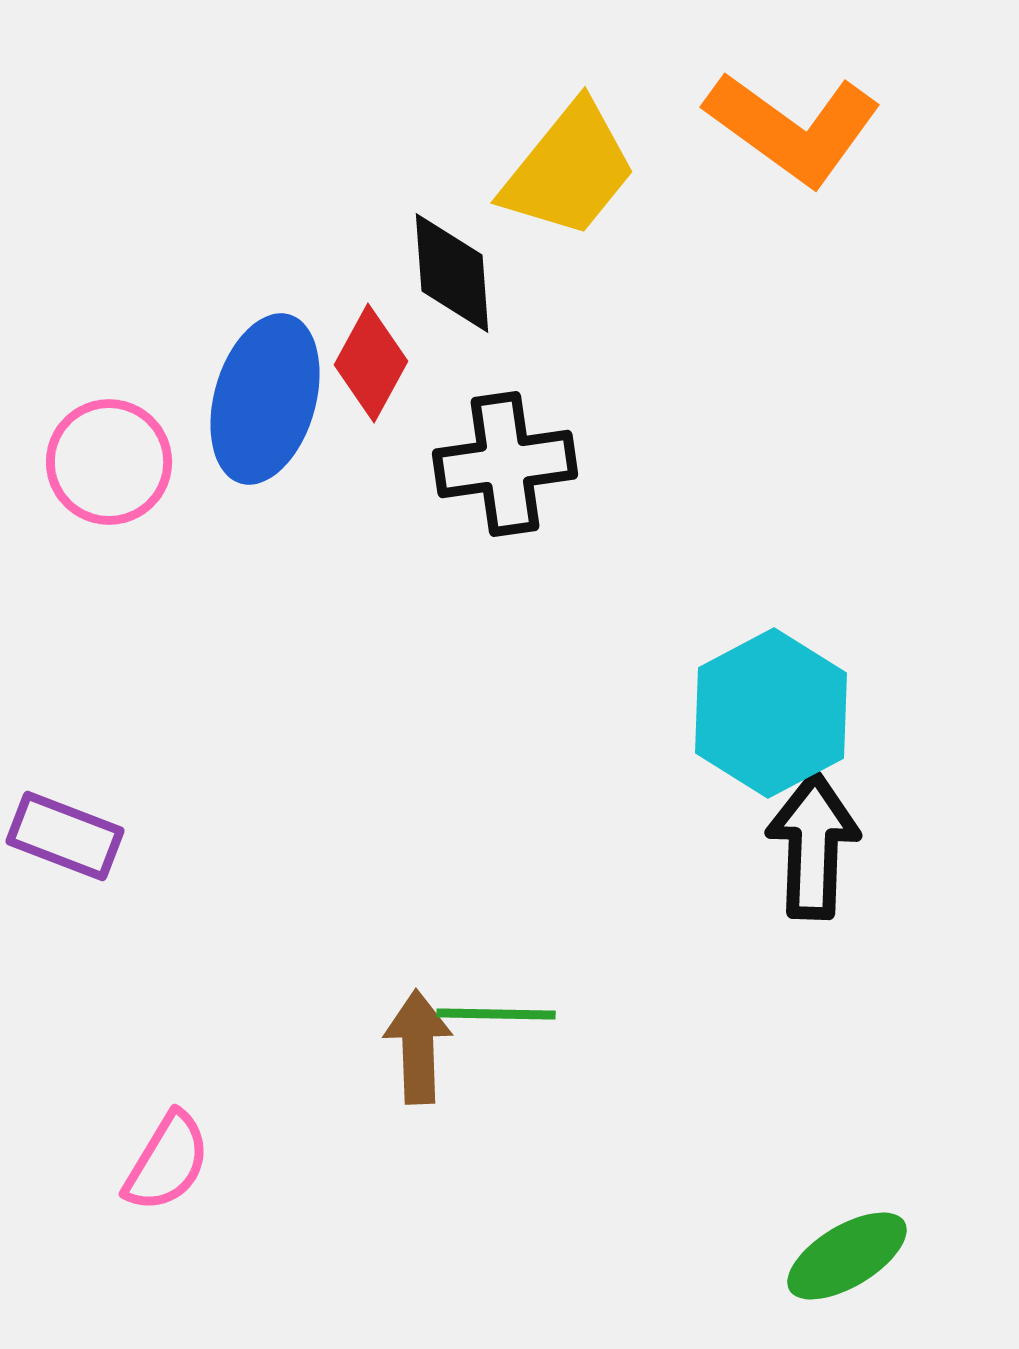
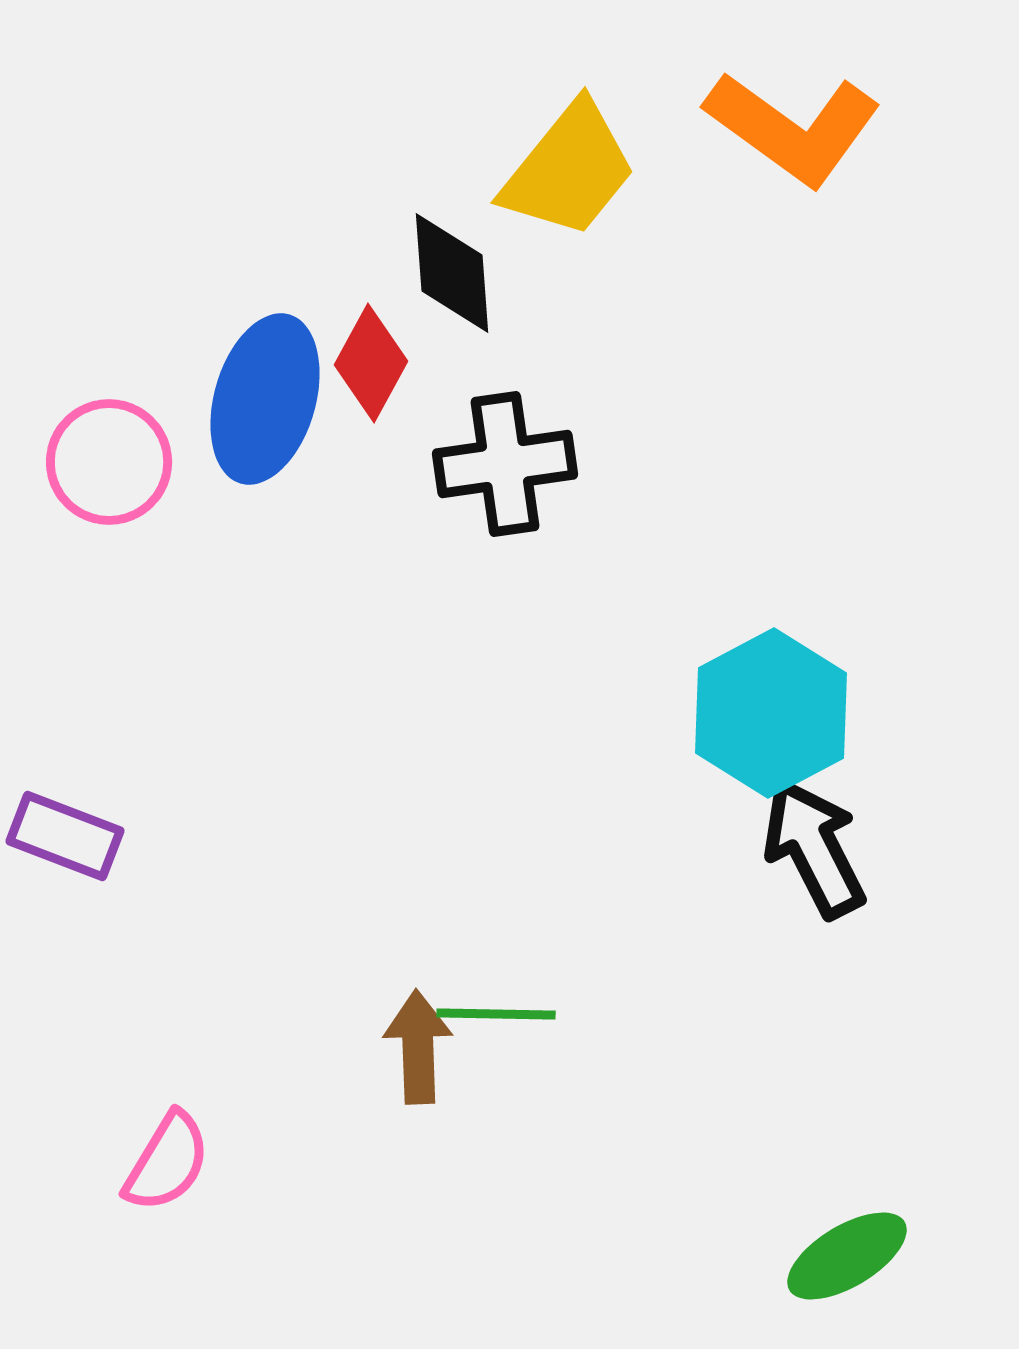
black arrow: moved 1 px right, 2 px down; rotated 29 degrees counterclockwise
